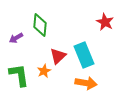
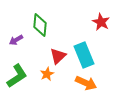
red star: moved 4 px left
purple arrow: moved 2 px down
orange star: moved 3 px right, 3 px down
green L-shape: moved 2 px left, 1 px down; rotated 65 degrees clockwise
orange arrow: rotated 15 degrees clockwise
